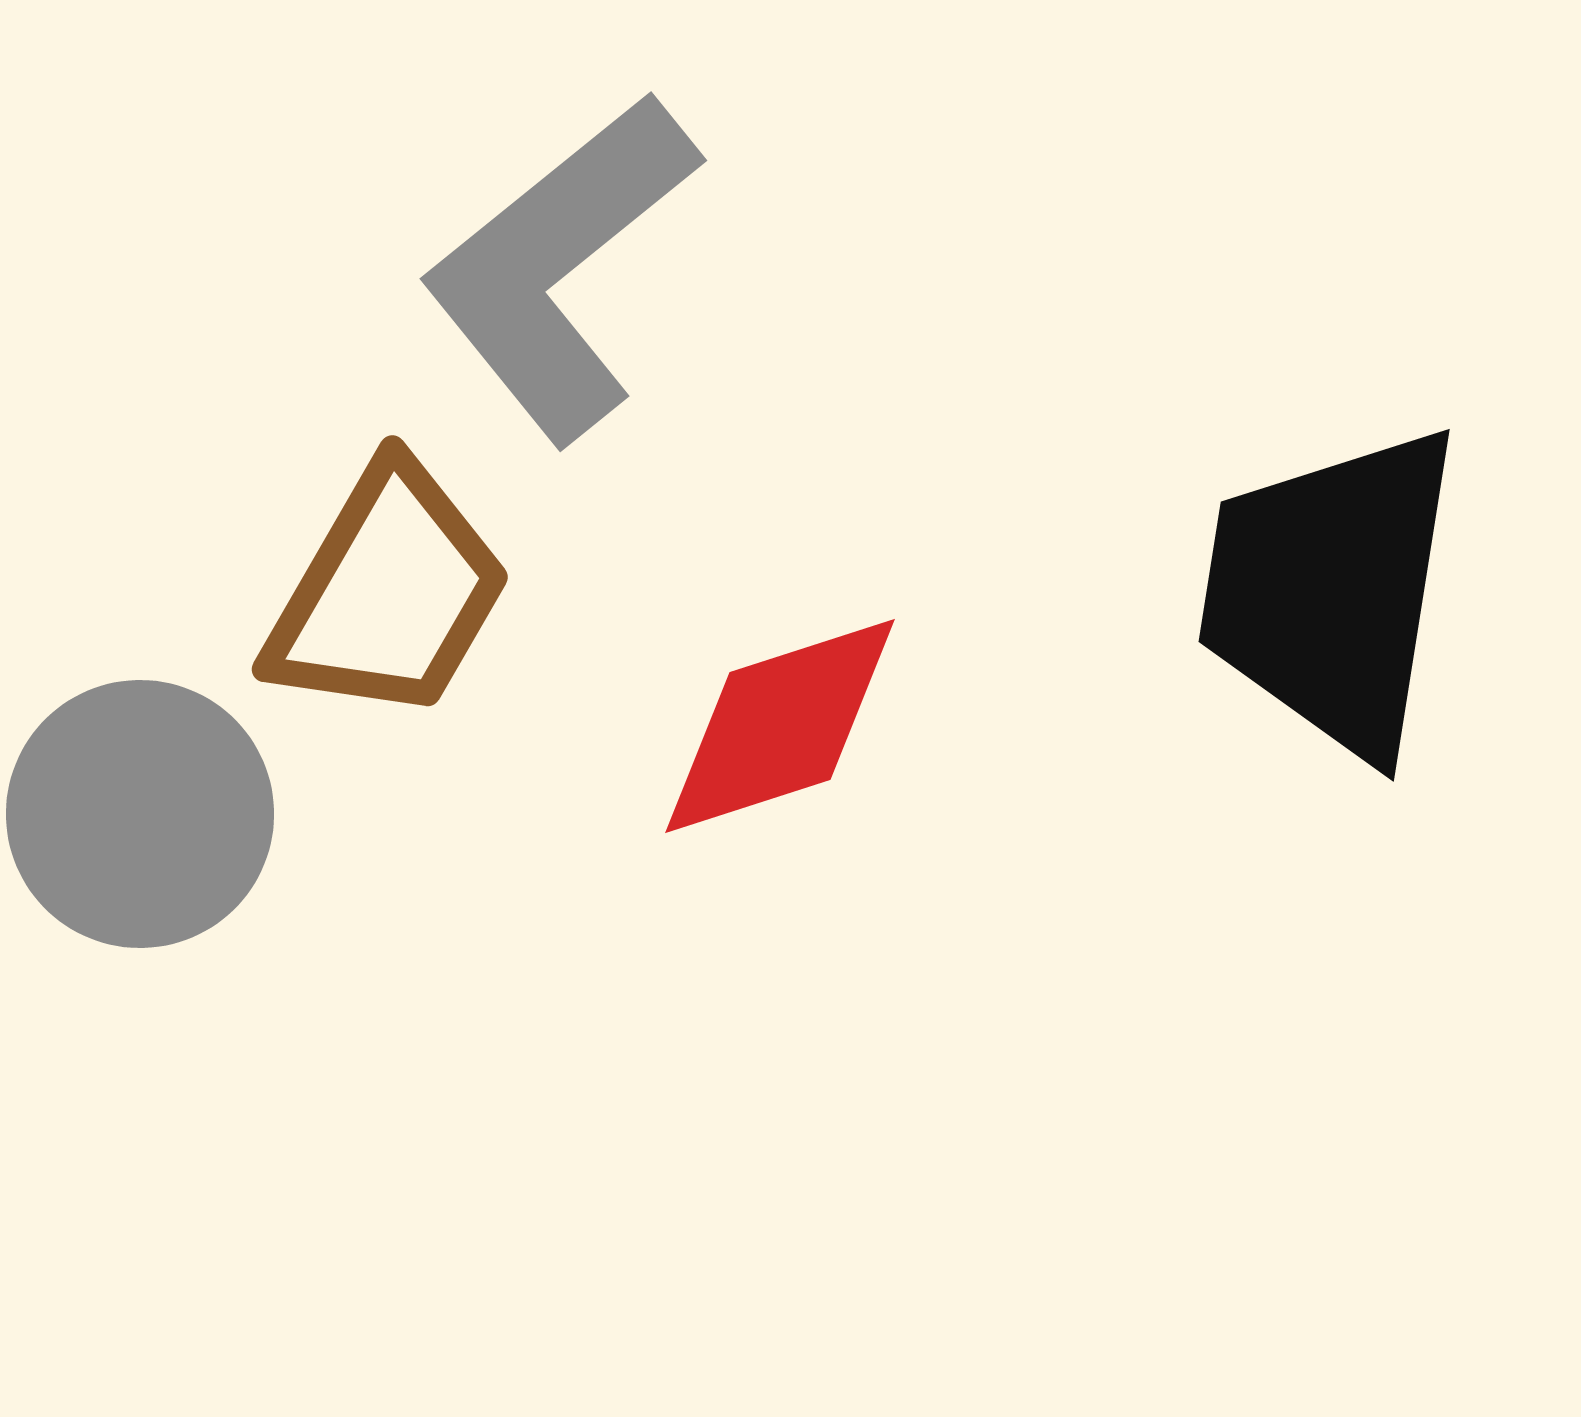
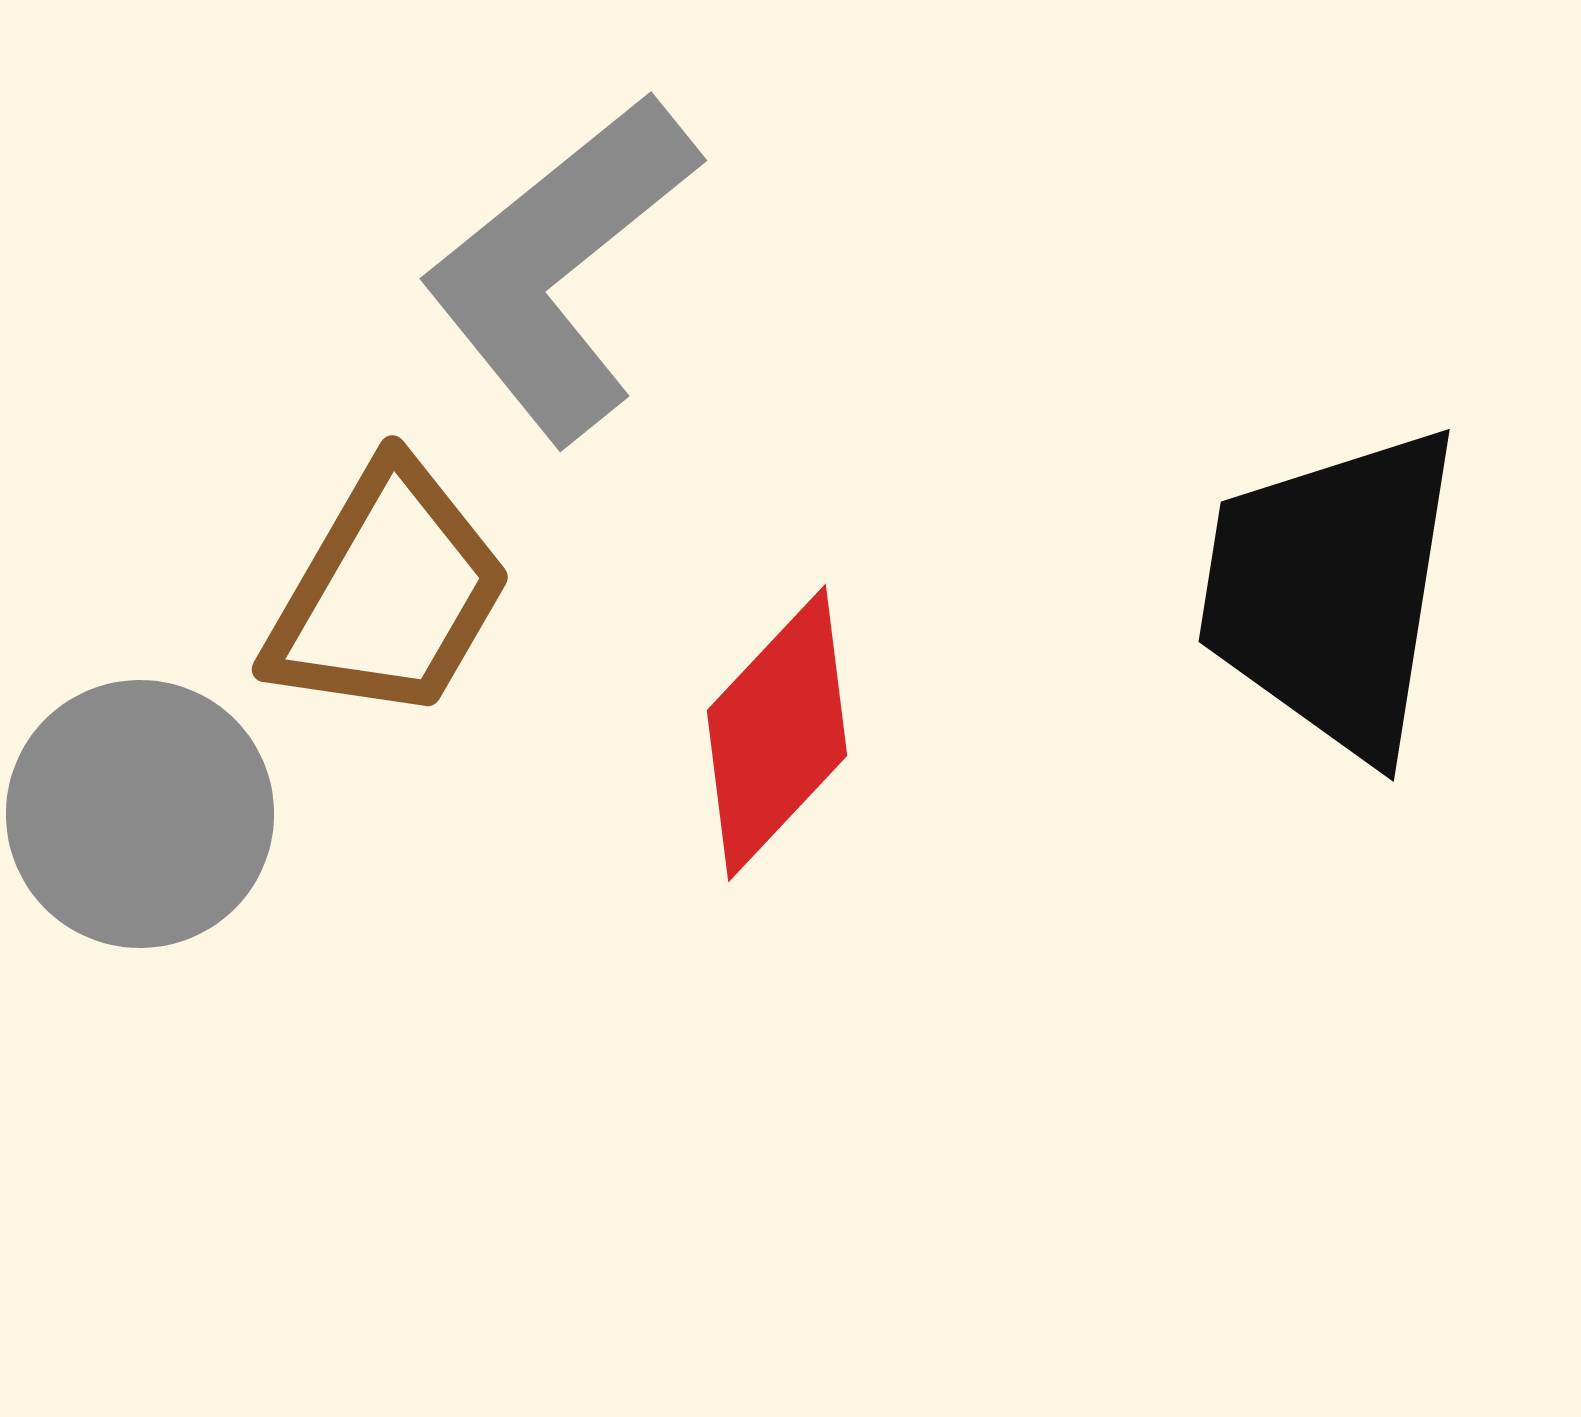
red diamond: moved 3 px left, 7 px down; rotated 29 degrees counterclockwise
